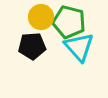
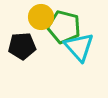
green pentagon: moved 5 px left, 5 px down
black pentagon: moved 10 px left
